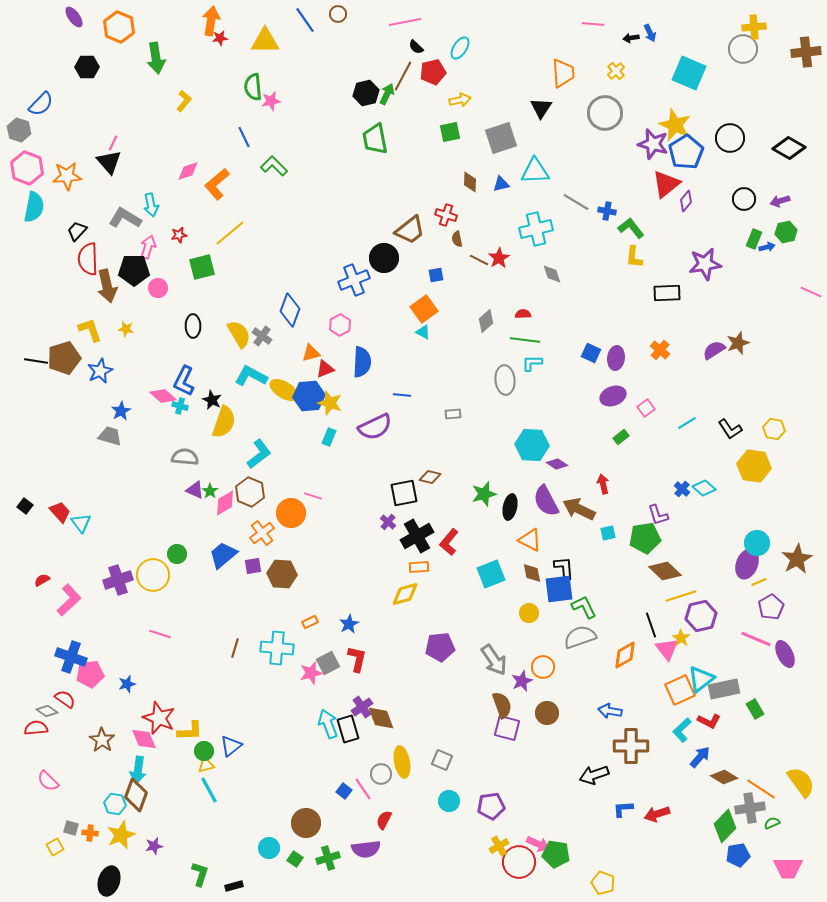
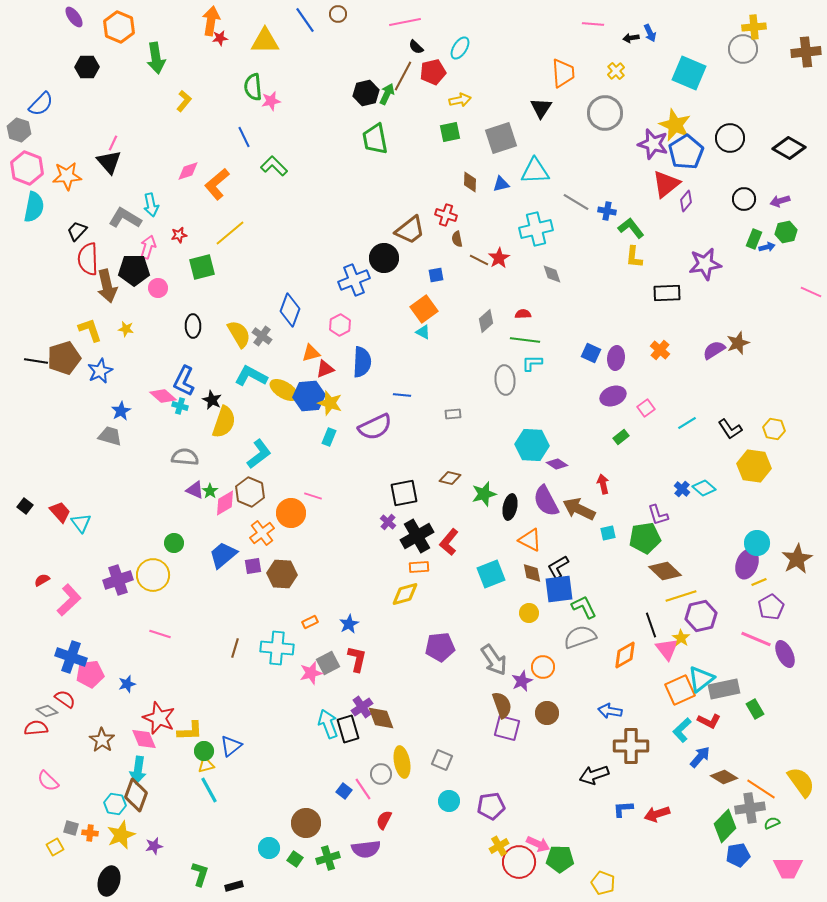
brown diamond at (430, 477): moved 20 px right, 1 px down
green circle at (177, 554): moved 3 px left, 11 px up
black L-shape at (564, 568): moved 6 px left, 1 px up; rotated 115 degrees counterclockwise
green pentagon at (556, 854): moved 4 px right, 5 px down; rotated 8 degrees counterclockwise
